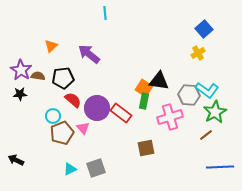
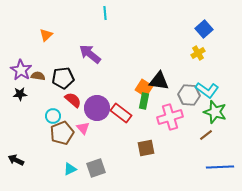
orange triangle: moved 5 px left, 11 px up
purple arrow: moved 1 px right
green star: rotated 25 degrees counterclockwise
